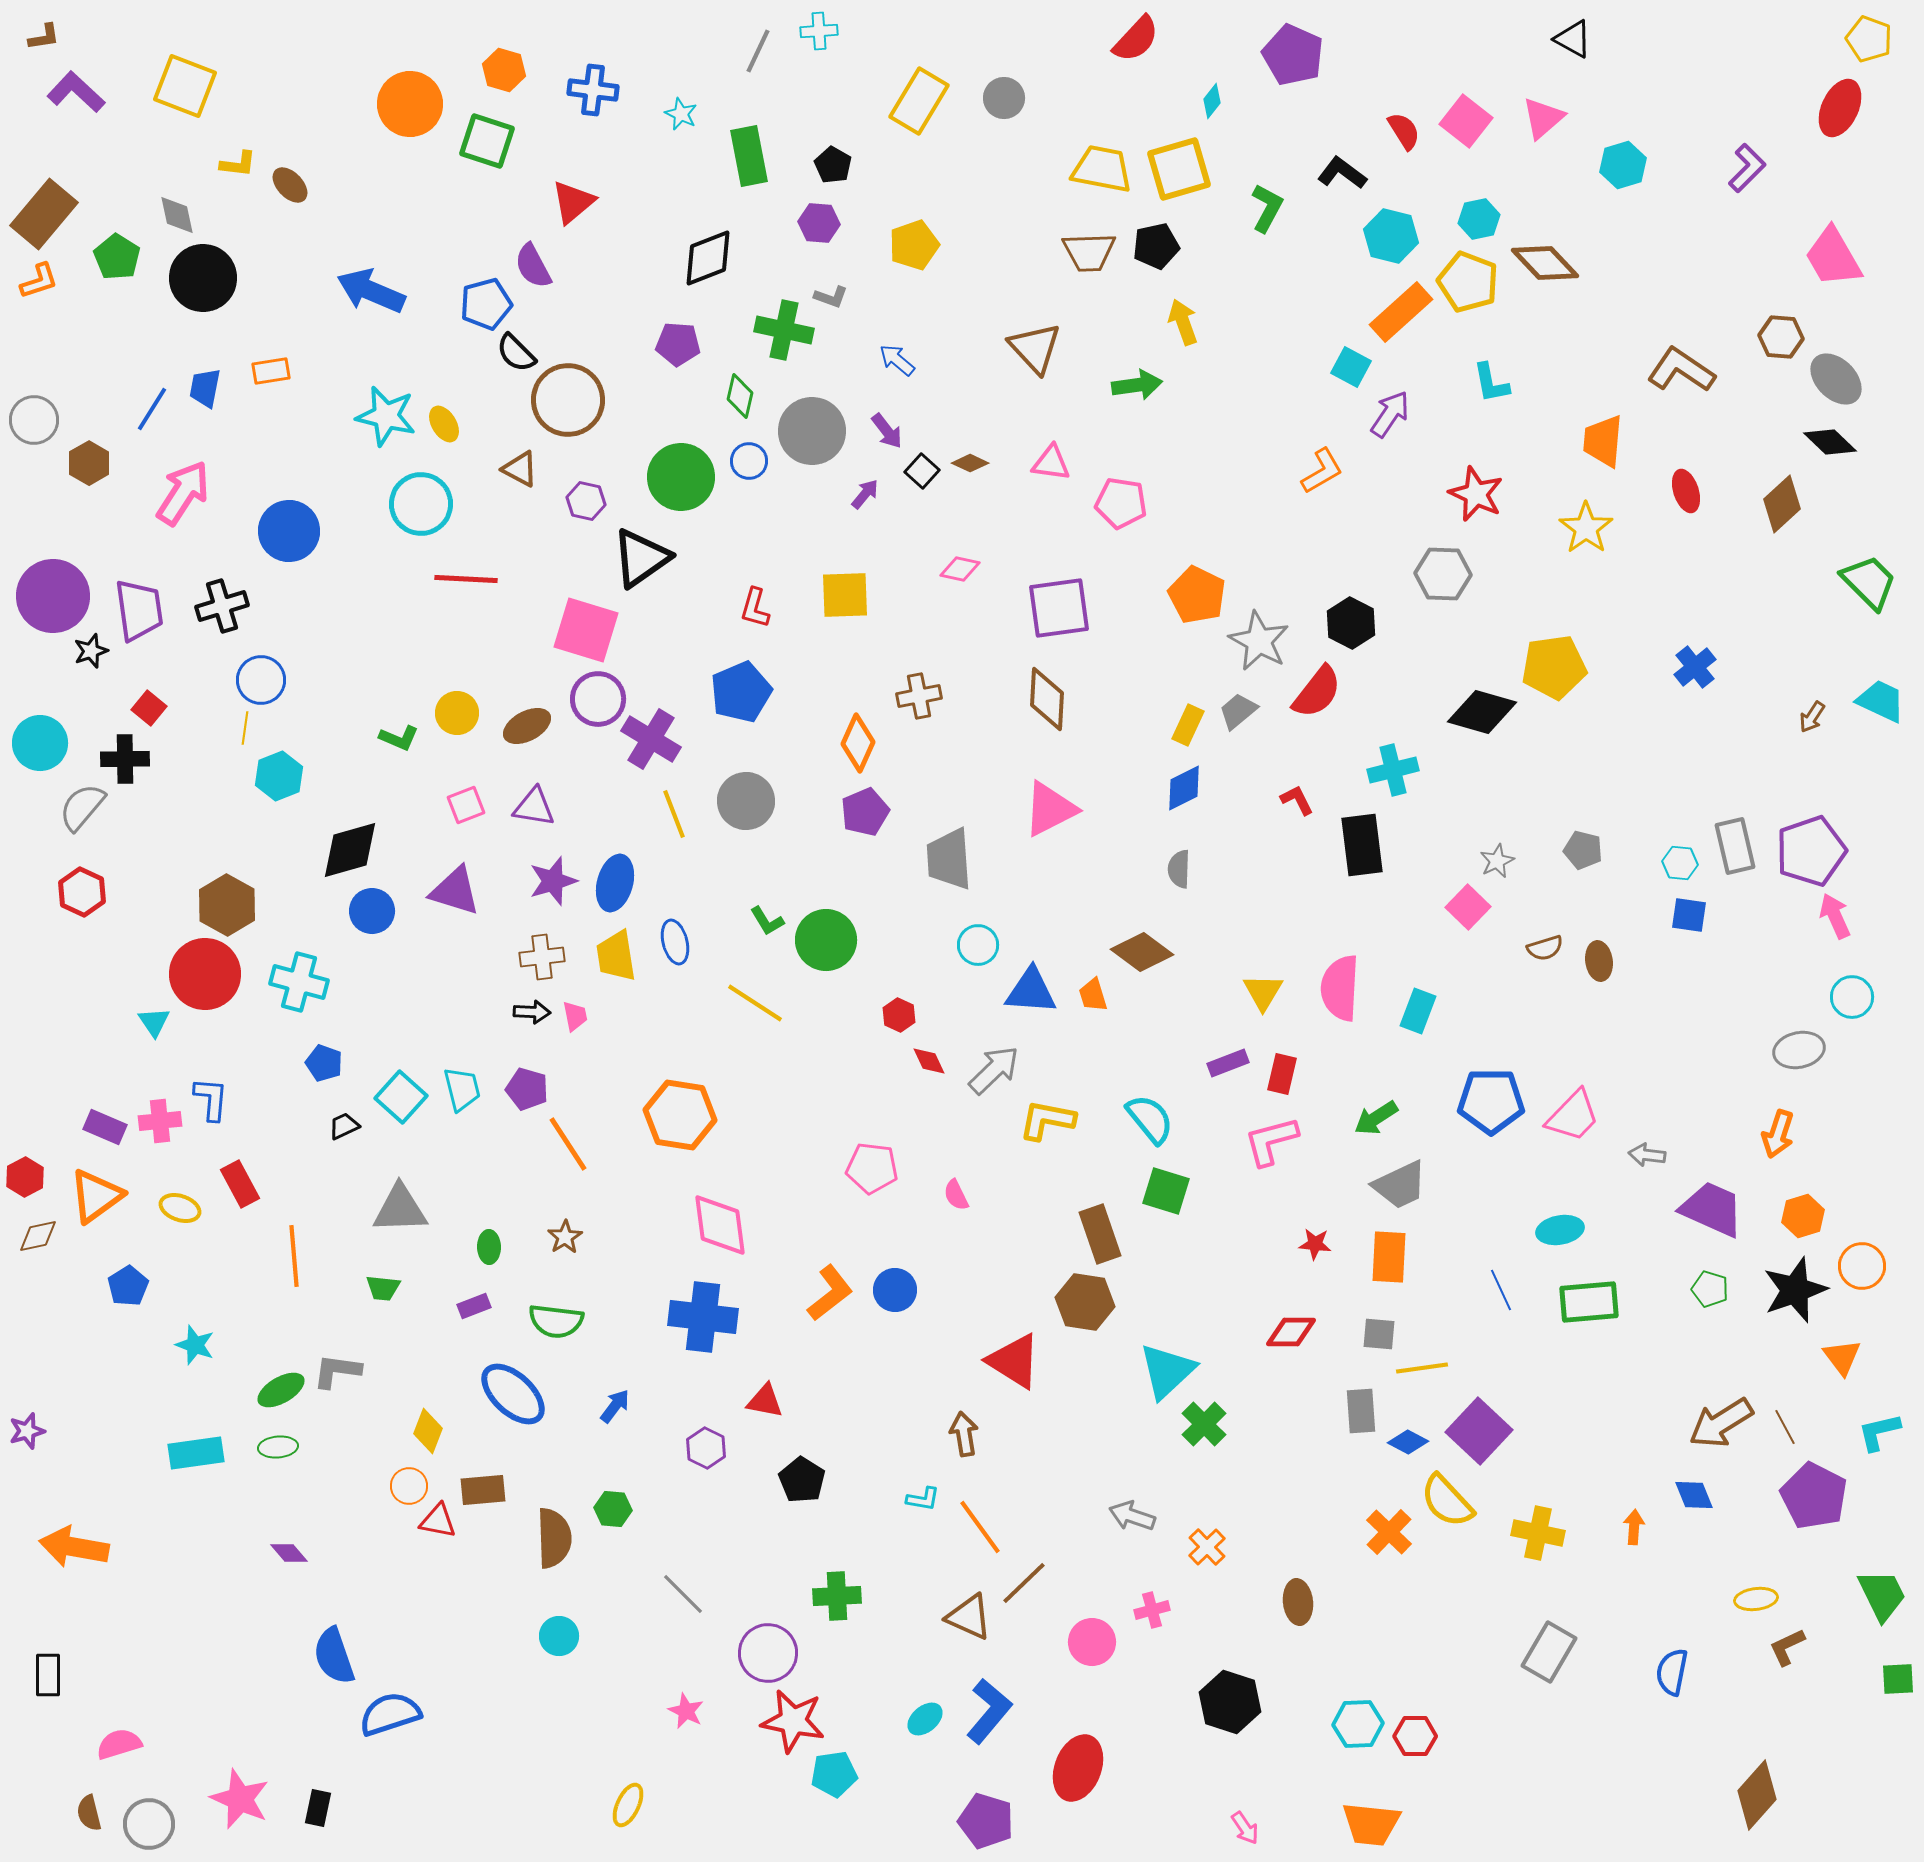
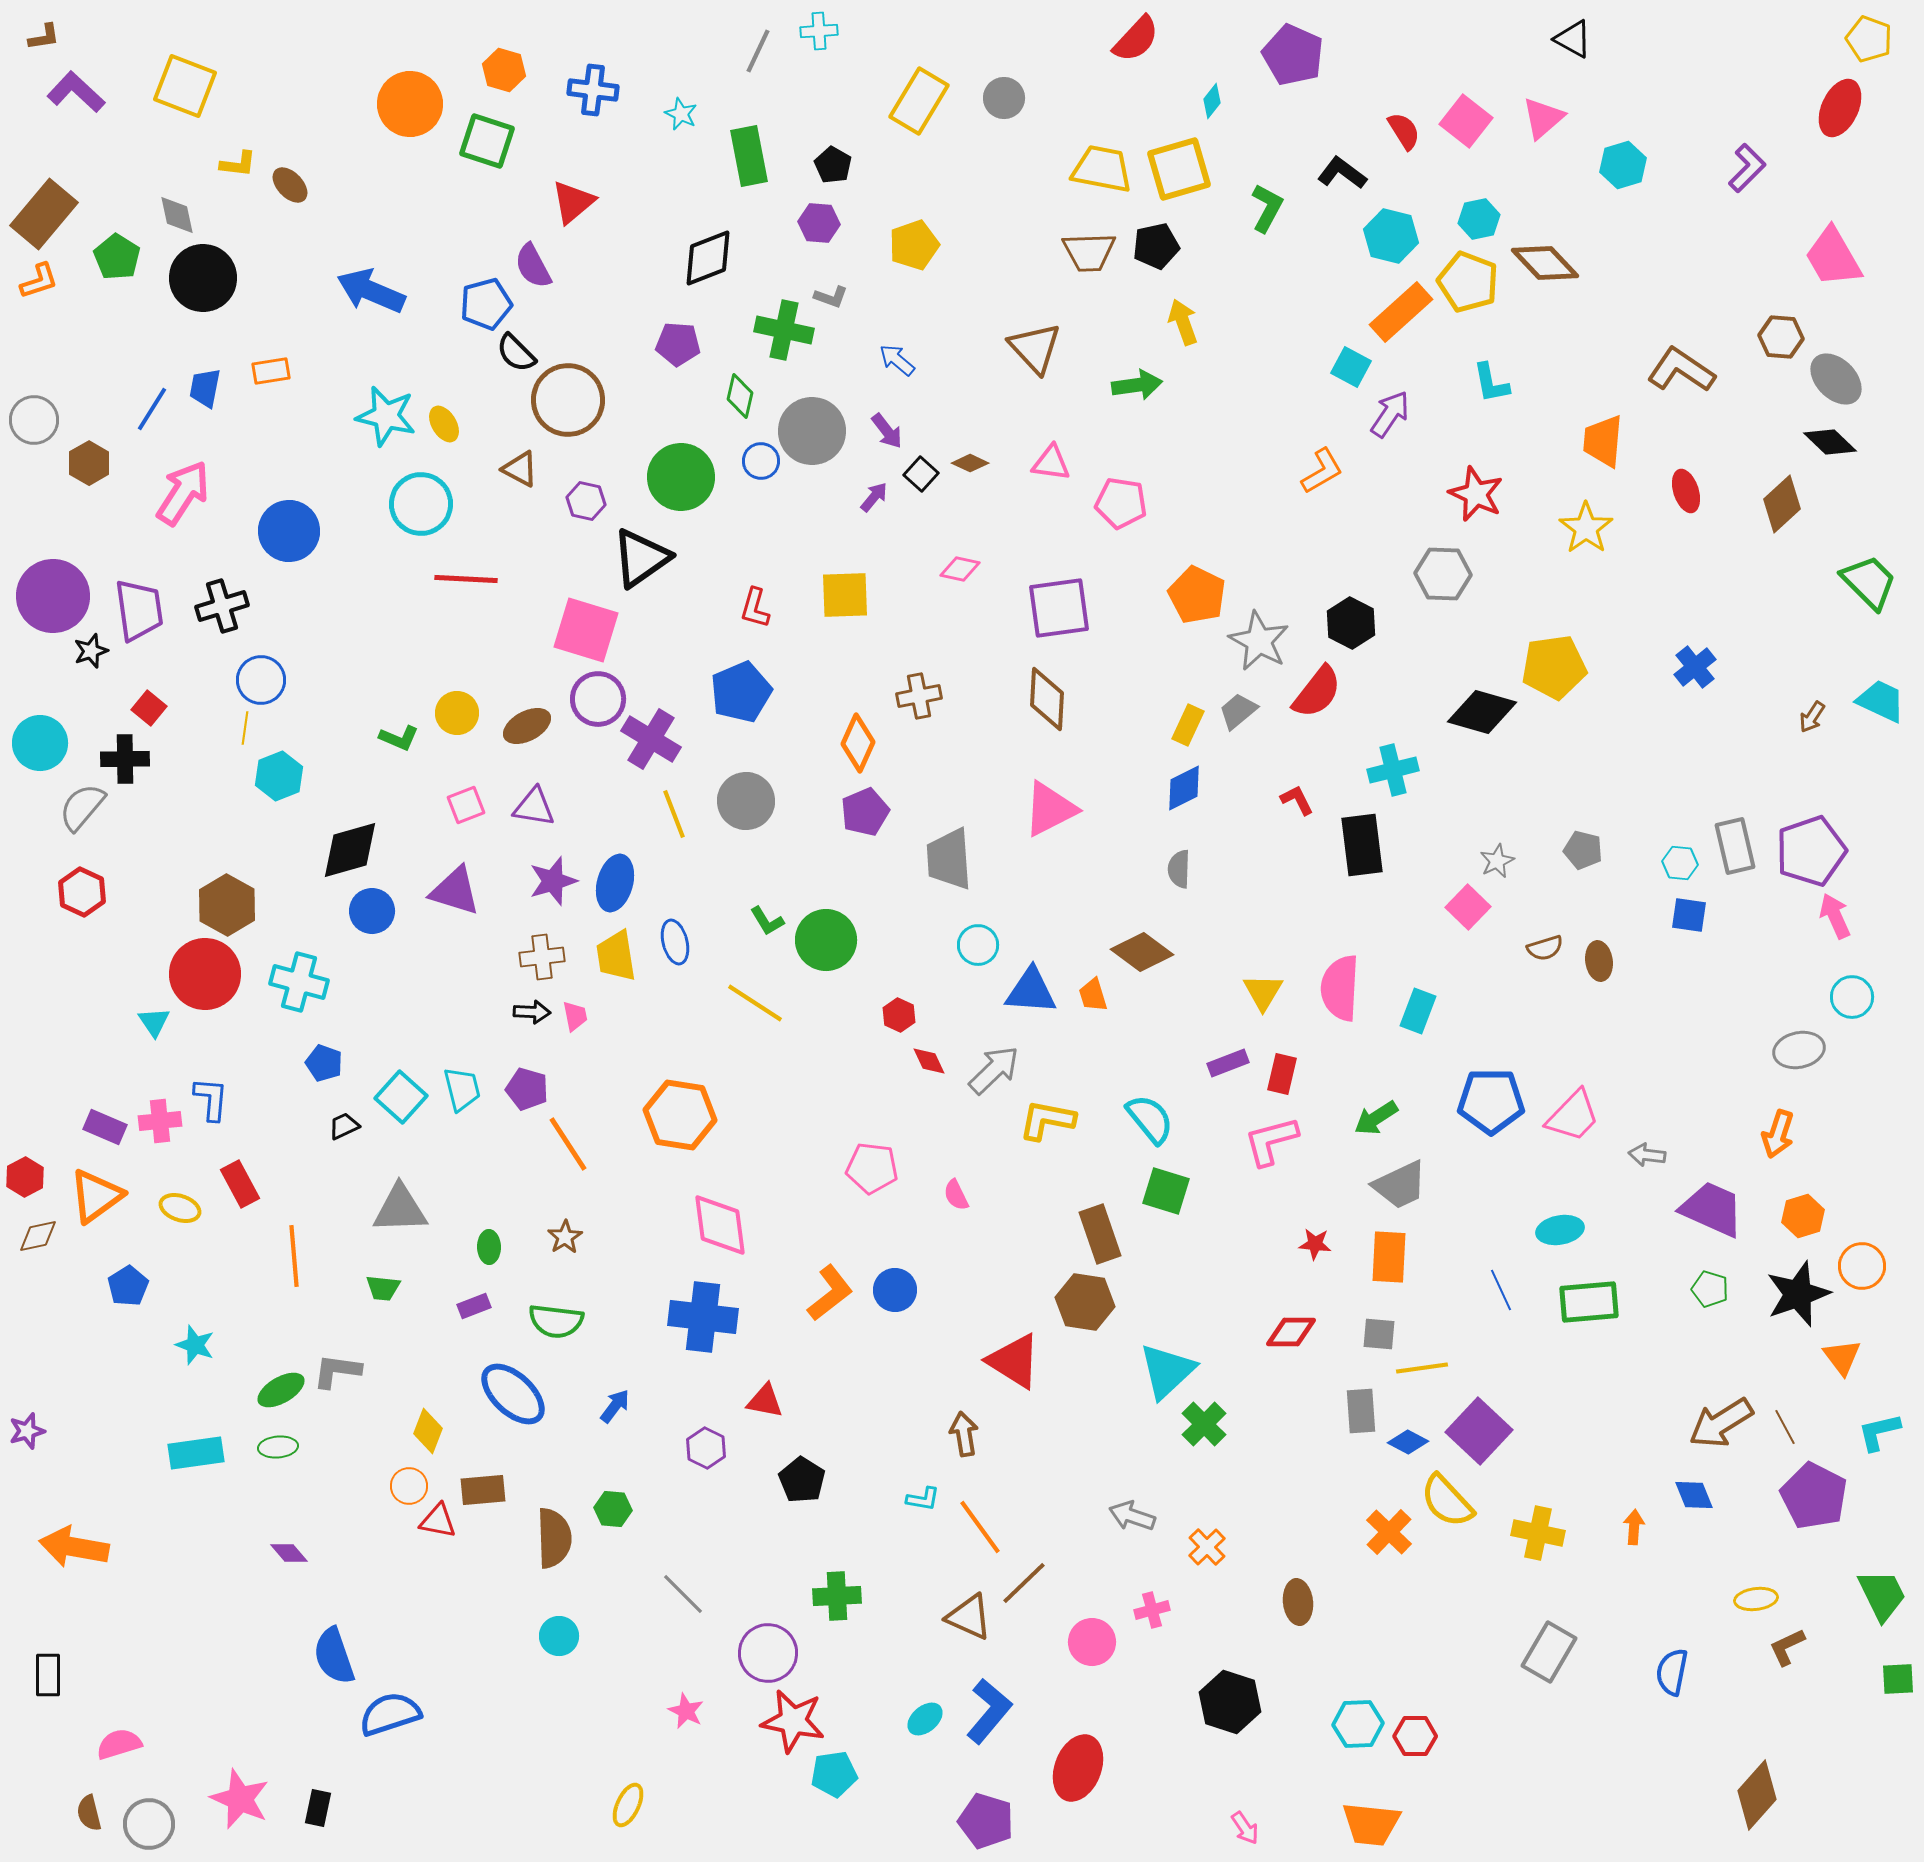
blue circle at (749, 461): moved 12 px right
black square at (922, 471): moved 1 px left, 3 px down
purple arrow at (865, 494): moved 9 px right, 3 px down
black star at (1795, 1290): moved 3 px right, 4 px down
